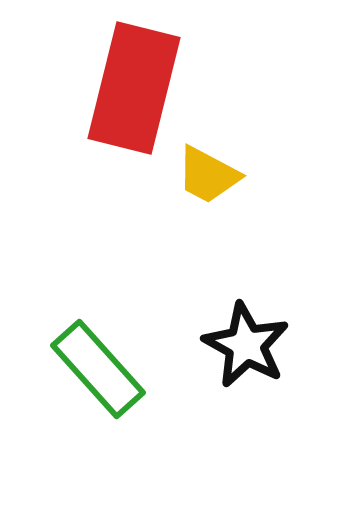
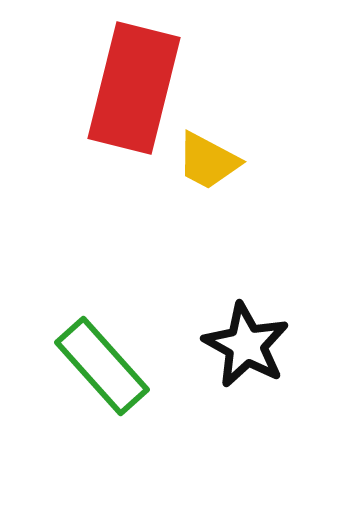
yellow trapezoid: moved 14 px up
green rectangle: moved 4 px right, 3 px up
